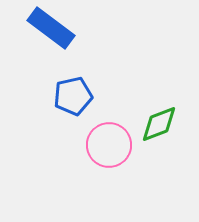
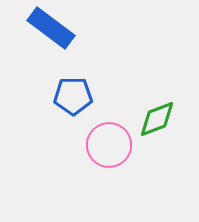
blue pentagon: rotated 12 degrees clockwise
green diamond: moved 2 px left, 5 px up
